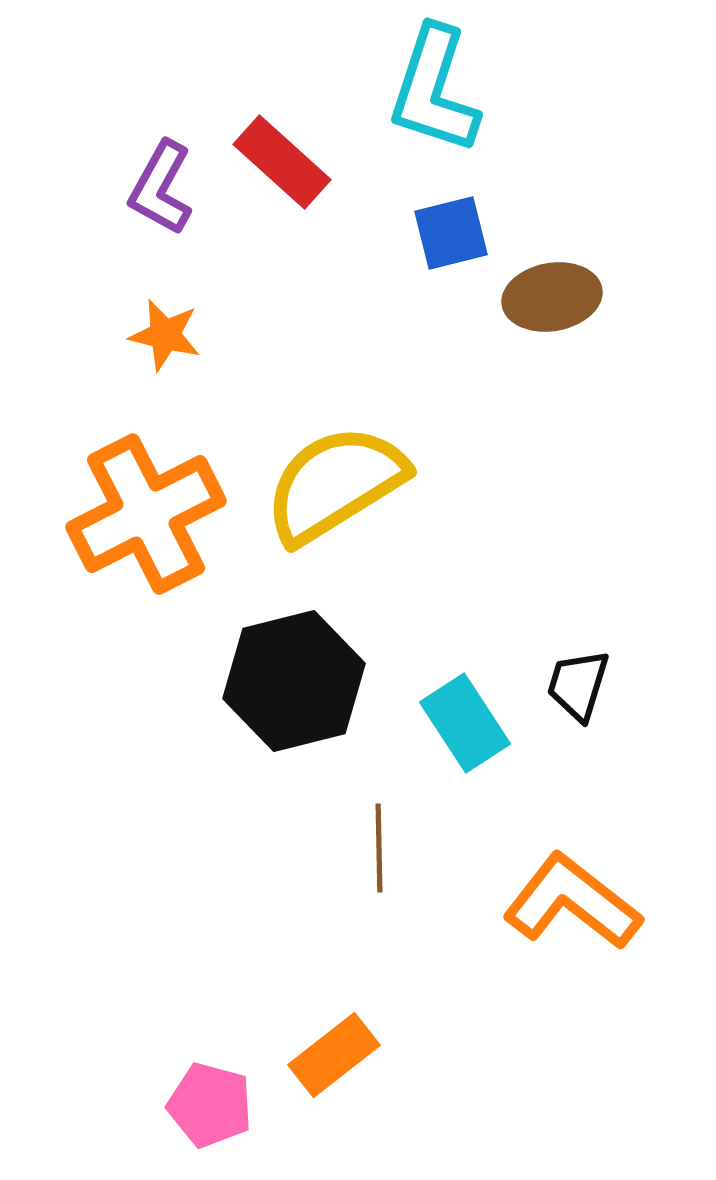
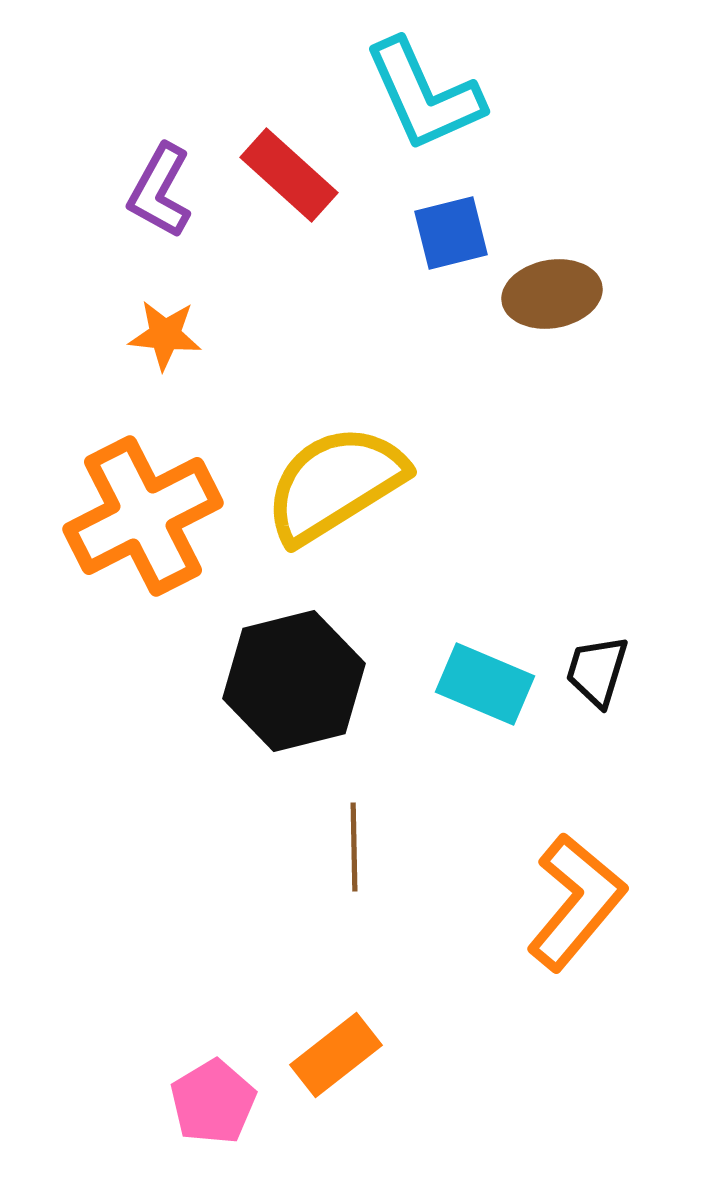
cyan L-shape: moved 10 px left, 5 px down; rotated 42 degrees counterclockwise
red rectangle: moved 7 px right, 13 px down
purple L-shape: moved 1 px left, 3 px down
brown ellipse: moved 3 px up
orange star: rotated 8 degrees counterclockwise
orange cross: moved 3 px left, 2 px down
black trapezoid: moved 19 px right, 14 px up
cyan rectangle: moved 20 px right, 39 px up; rotated 34 degrees counterclockwise
brown line: moved 25 px left, 1 px up
orange L-shape: moved 4 px right; rotated 92 degrees clockwise
orange rectangle: moved 2 px right
pink pentagon: moved 3 px right, 3 px up; rotated 26 degrees clockwise
